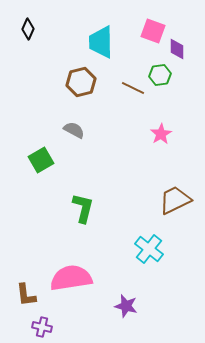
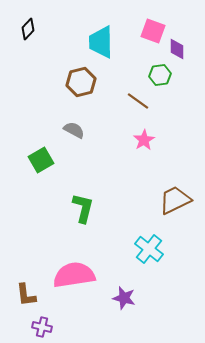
black diamond: rotated 20 degrees clockwise
brown line: moved 5 px right, 13 px down; rotated 10 degrees clockwise
pink star: moved 17 px left, 6 px down
pink semicircle: moved 3 px right, 3 px up
purple star: moved 2 px left, 8 px up
